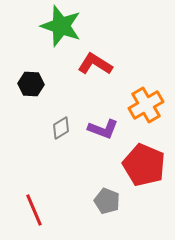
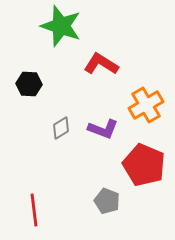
red L-shape: moved 6 px right
black hexagon: moved 2 px left
red line: rotated 16 degrees clockwise
